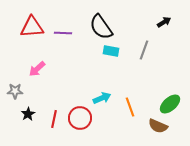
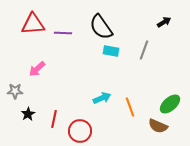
red triangle: moved 1 px right, 3 px up
red circle: moved 13 px down
